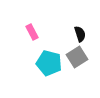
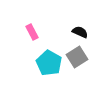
black semicircle: moved 2 px up; rotated 49 degrees counterclockwise
cyan pentagon: rotated 15 degrees clockwise
